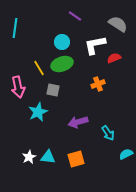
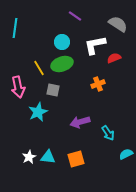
purple arrow: moved 2 px right
